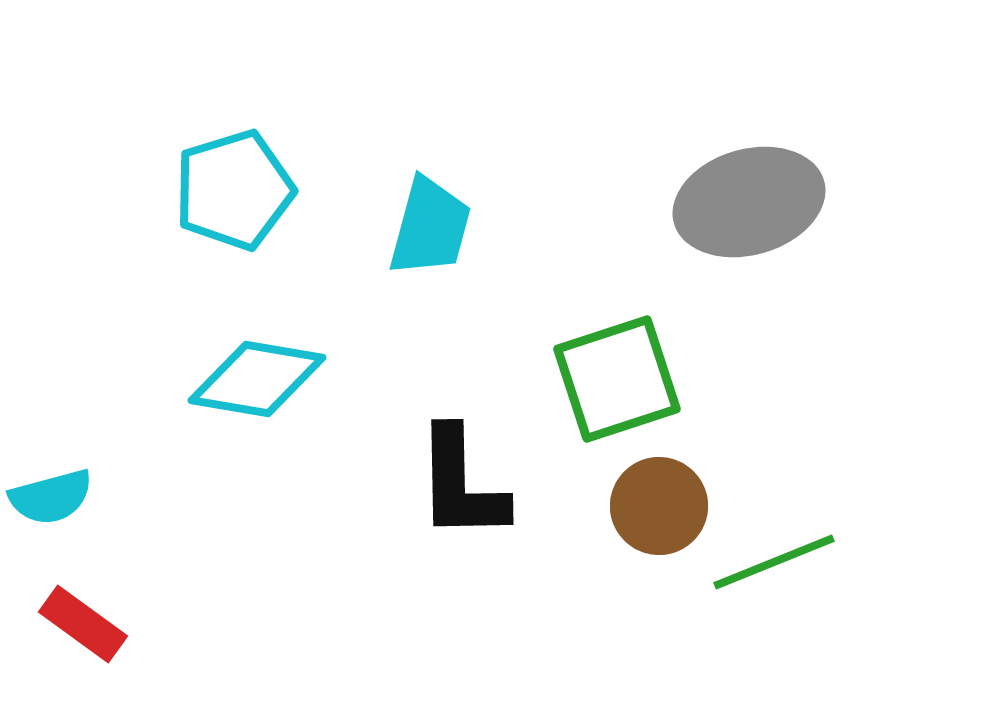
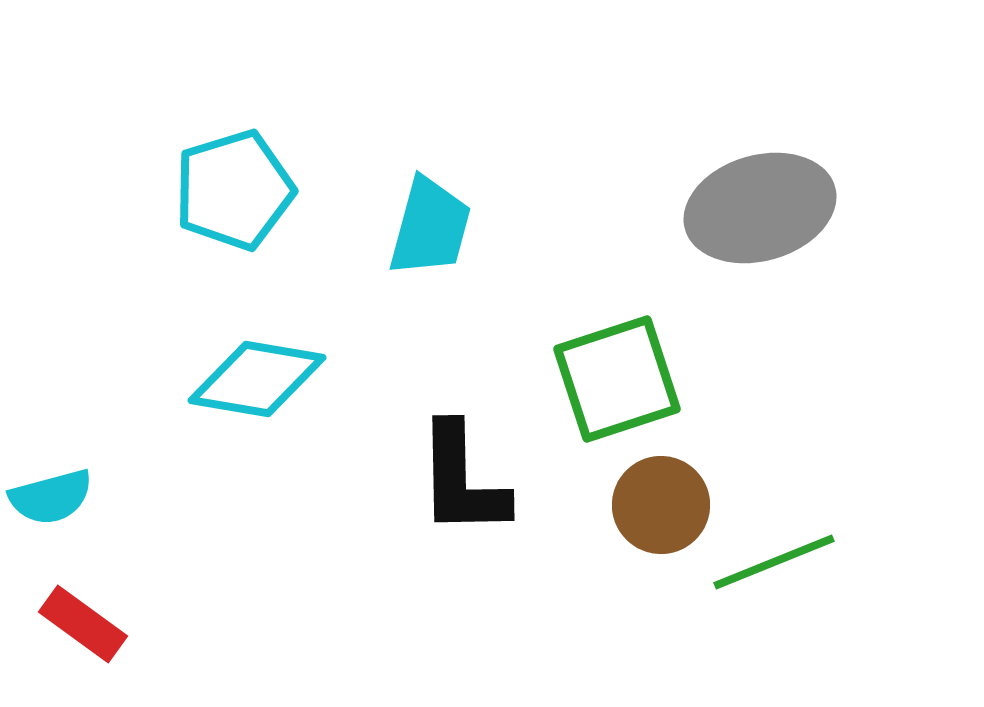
gray ellipse: moved 11 px right, 6 px down
black L-shape: moved 1 px right, 4 px up
brown circle: moved 2 px right, 1 px up
